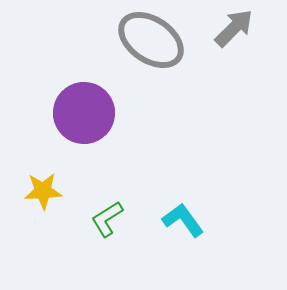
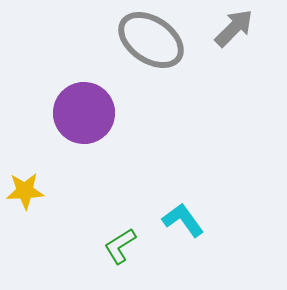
yellow star: moved 18 px left
green L-shape: moved 13 px right, 27 px down
